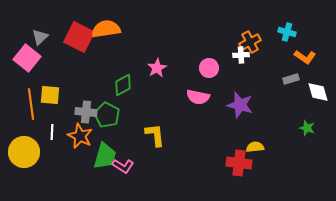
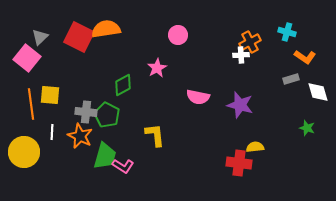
pink circle: moved 31 px left, 33 px up
